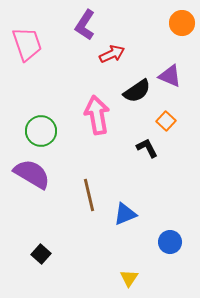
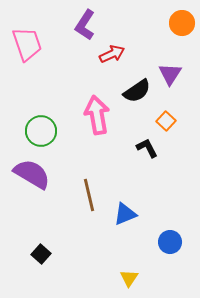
purple triangle: moved 2 px up; rotated 40 degrees clockwise
